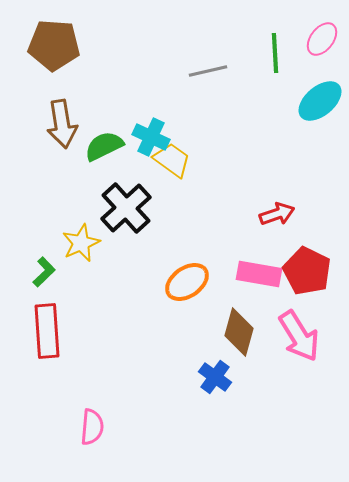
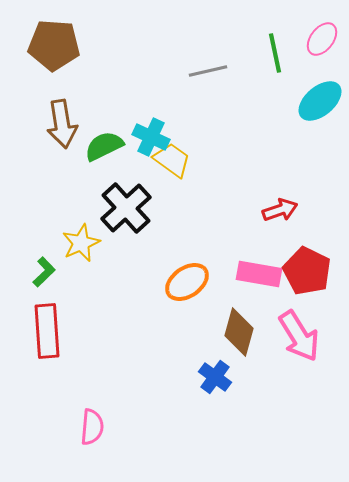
green line: rotated 9 degrees counterclockwise
red arrow: moved 3 px right, 4 px up
